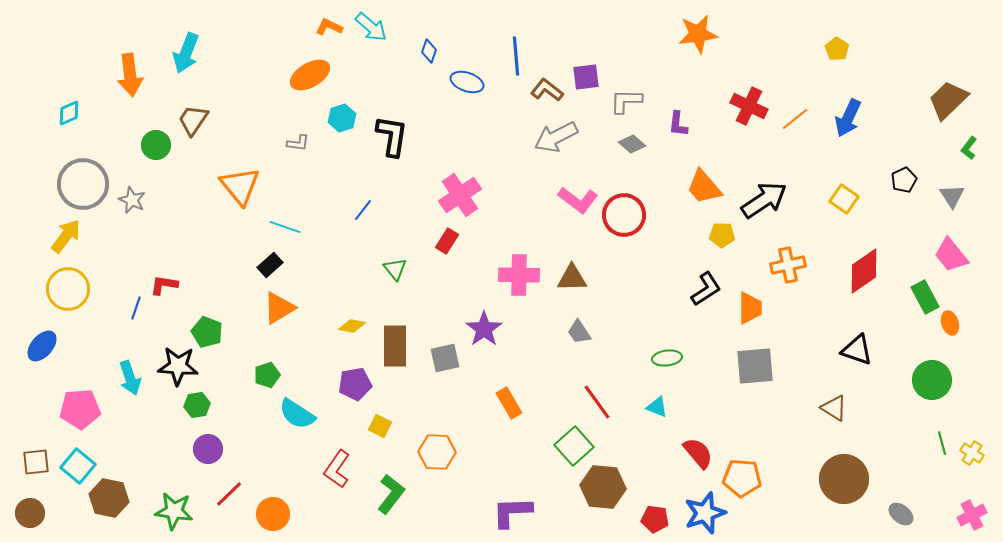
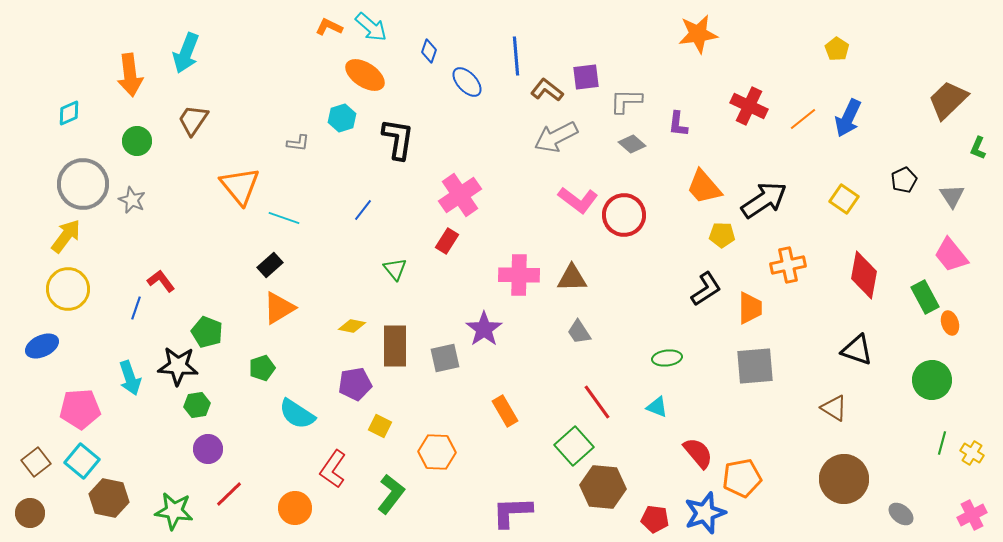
orange ellipse at (310, 75): moved 55 px right; rotated 63 degrees clockwise
blue ellipse at (467, 82): rotated 28 degrees clockwise
orange line at (795, 119): moved 8 px right
black L-shape at (392, 136): moved 6 px right, 3 px down
green circle at (156, 145): moved 19 px left, 4 px up
green L-shape at (969, 148): moved 9 px right; rotated 15 degrees counterclockwise
cyan line at (285, 227): moved 1 px left, 9 px up
red diamond at (864, 271): moved 4 px down; rotated 45 degrees counterclockwise
red L-shape at (164, 285): moved 3 px left, 4 px up; rotated 44 degrees clockwise
blue ellipse at (42, 346): rotated 24 degrees clockwise
green pentagon at (267, 375): moved 5 px left, 7 px up
orange rectangle at (509, 403): moved 4 px left, 8 px down
green line at (942, 443): rotated 30 degrees clockwise
brown square at (36, 462): rotated 32 degrees counterclockwise
cyan square at (78, 466): moved 4 px right, 5 px up
red L-shape at (337, 469): moved 4 px left
orange pentagon at (742, 478): rotated 15 degrees counterclockwise
orange circle at (273, 514): moved 22 px right, 6 px up
